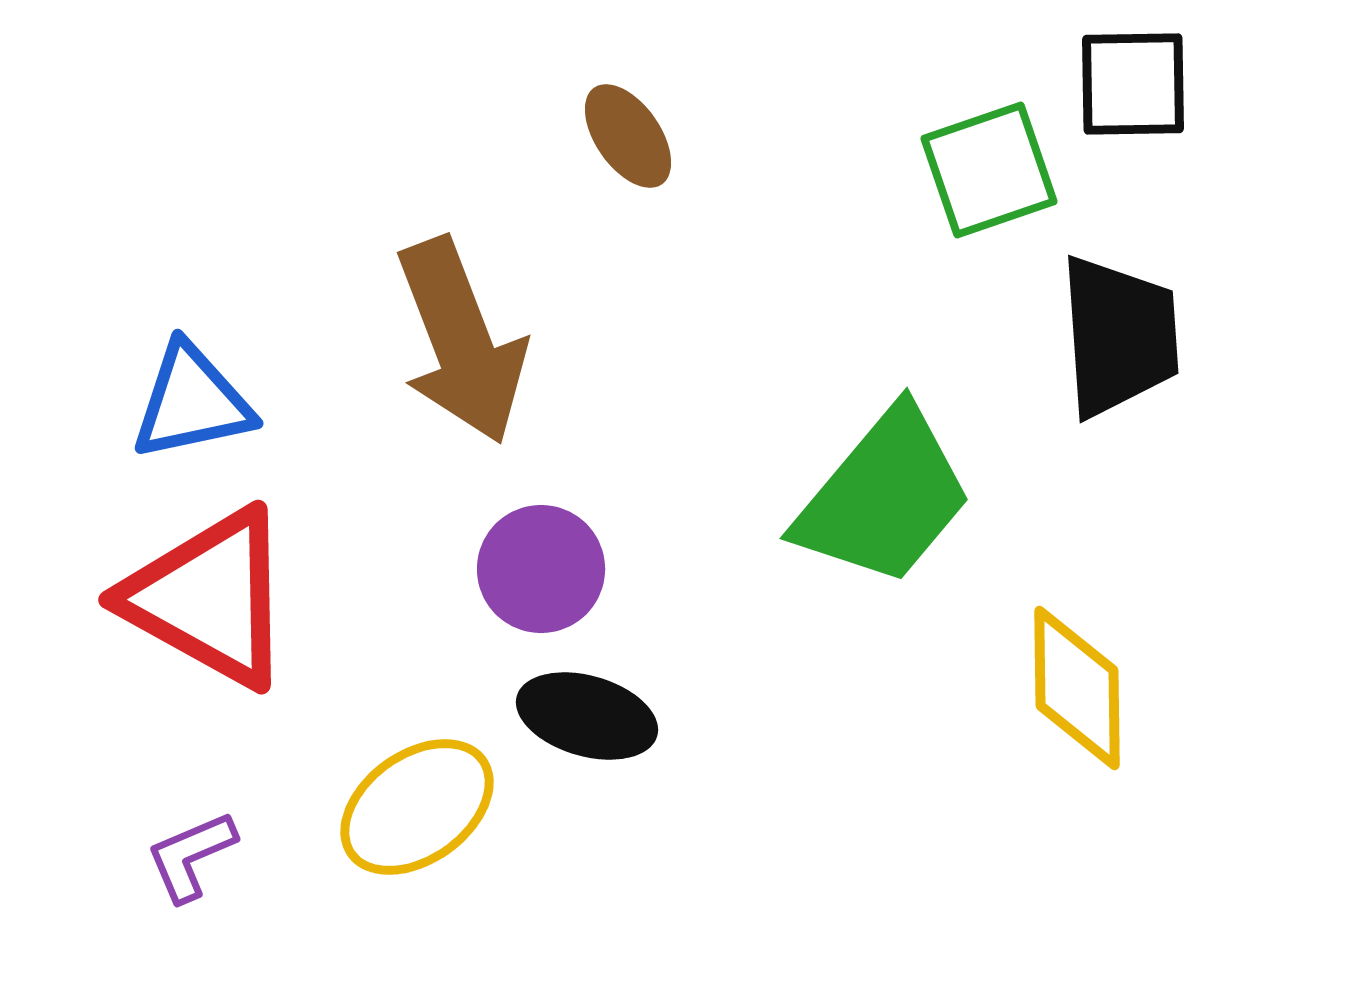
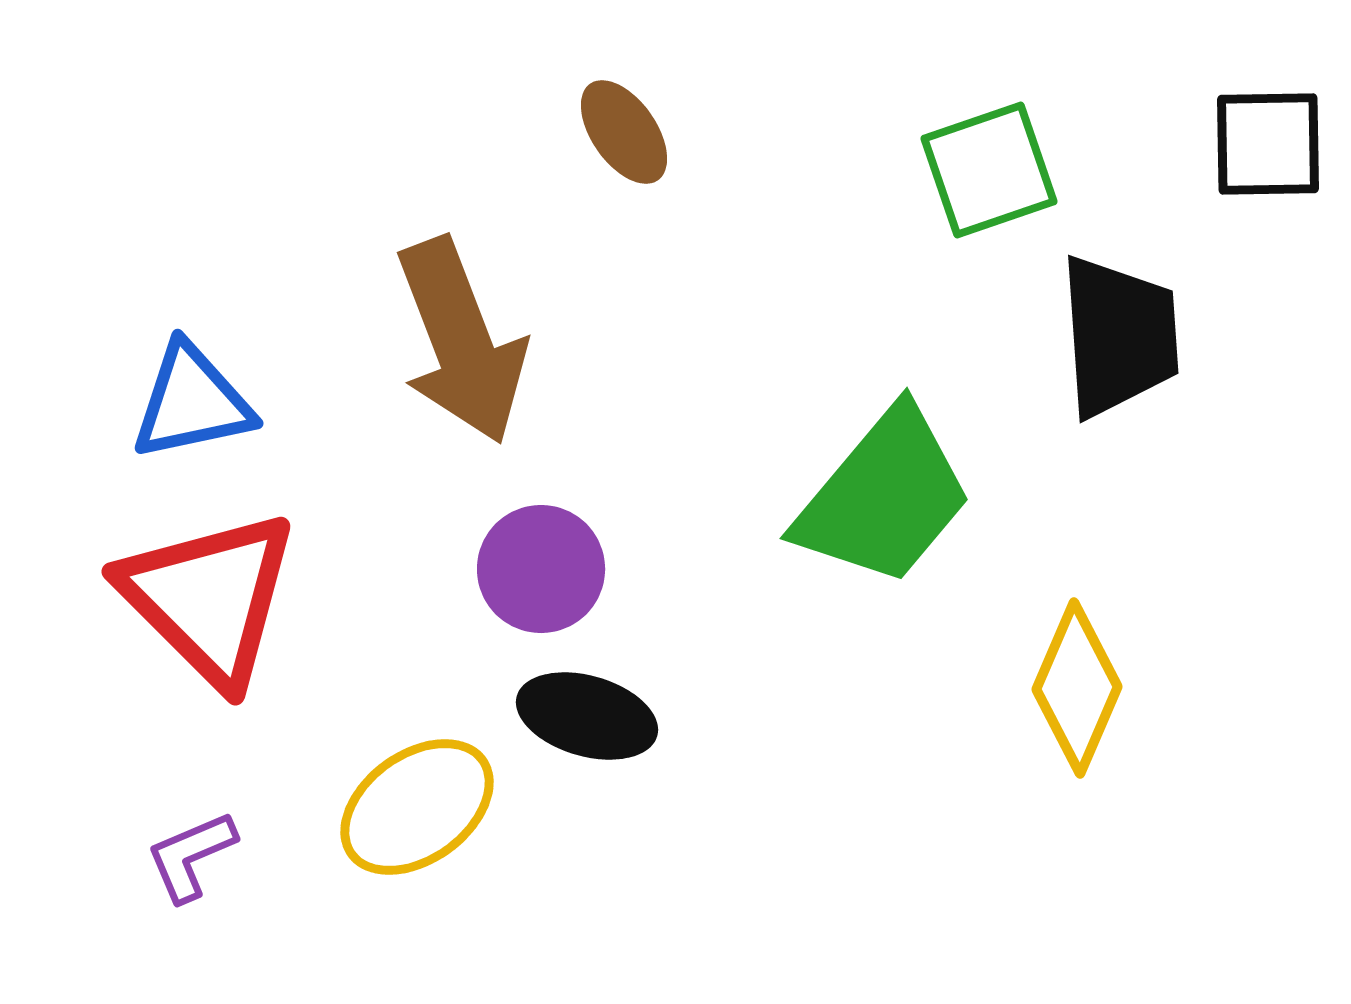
black square: moved 135 px right, 60 px down
brown ellipse: moved 4 px left, 4 px up
red triangle: rotated 16 degrees clockwise
yellow diamond: rotated 24 degrees clockwise
